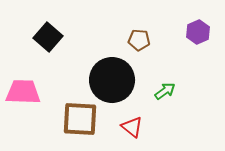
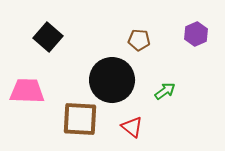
purple hexagon: moved 2 px left, 2 px down
pink trapezoid: moved 4 px right, 1 px up
